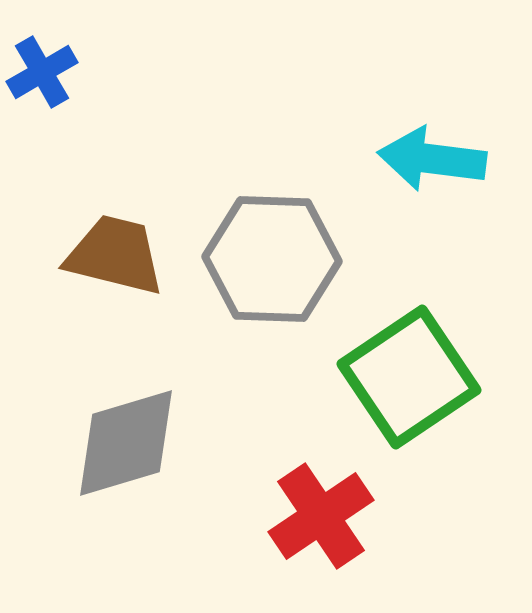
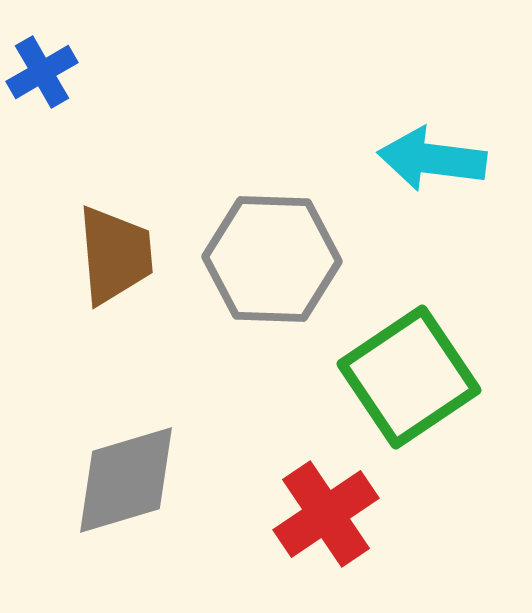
brown trapezoid: rotated 71 degrees clockwise
gray diamond: moved 37 px down
red cross: moved 5 px right, 2 px up
